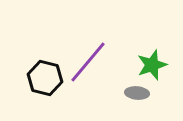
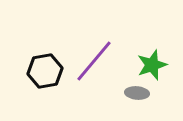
purple line: moved 6 px right, 1 px up
black hexagon: moved 7 px up; rotated 24 degrees counterclockwise
